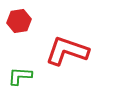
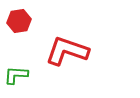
green L-shape: moved 4 px left, 1 px up
